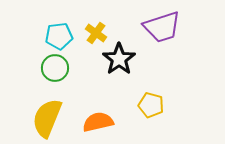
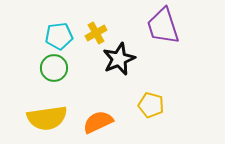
purple trapezoid: moved 1 px right, 1 px up; rotated 90 degrees clockwise
yellow cross: rotated 25 degrees clockwise
black star: rotated 12 degrees clockwise
green circle: moved 1 px left
yellow semicircle: rotated 120 degrees counterclockwise
orange semicircle: rotated 12 degrees counterclockwise
